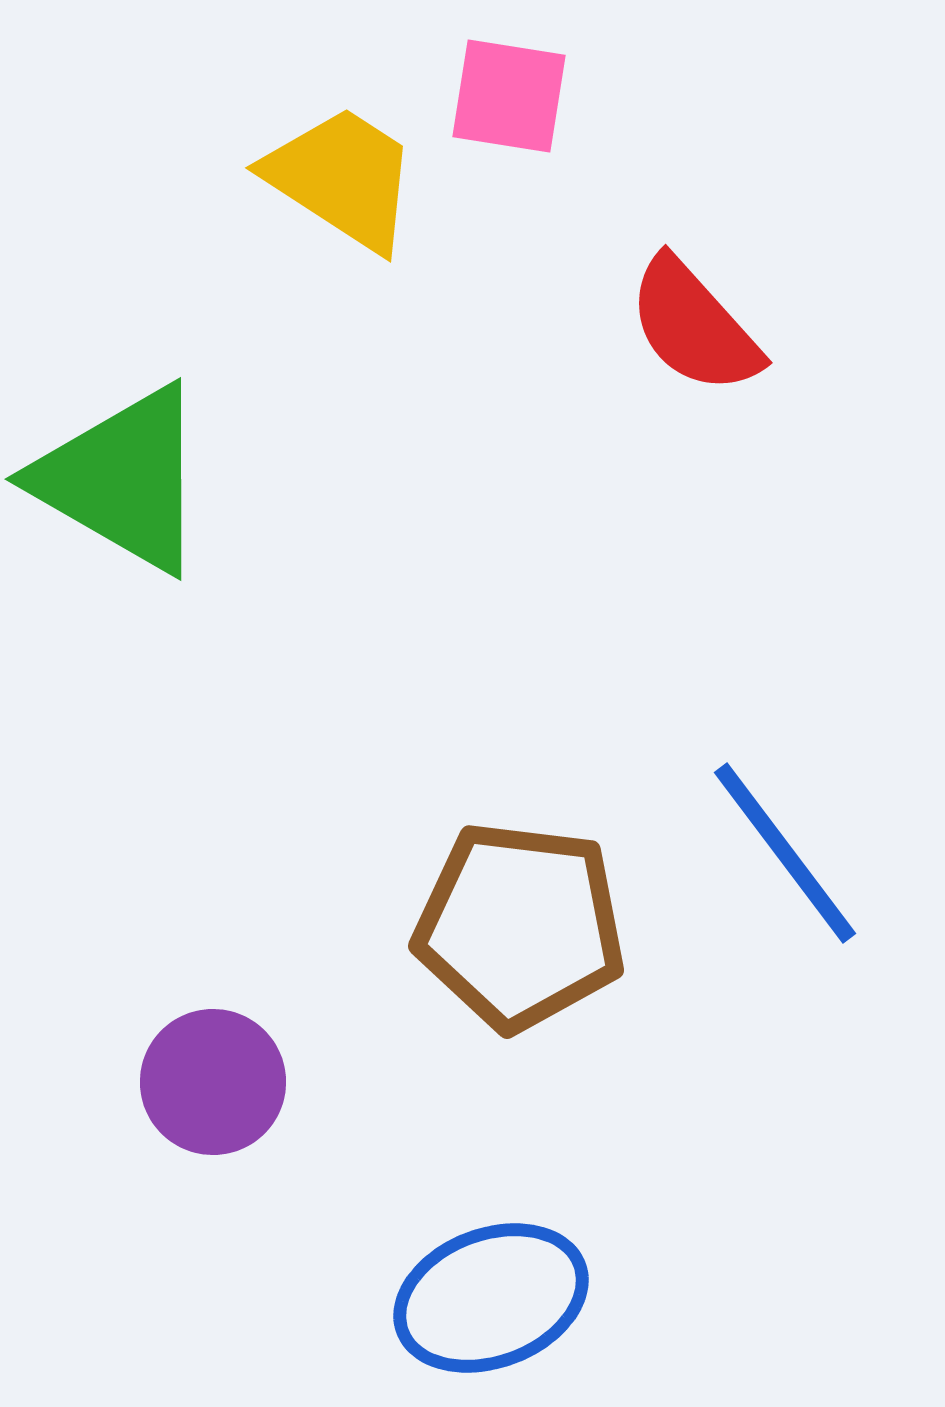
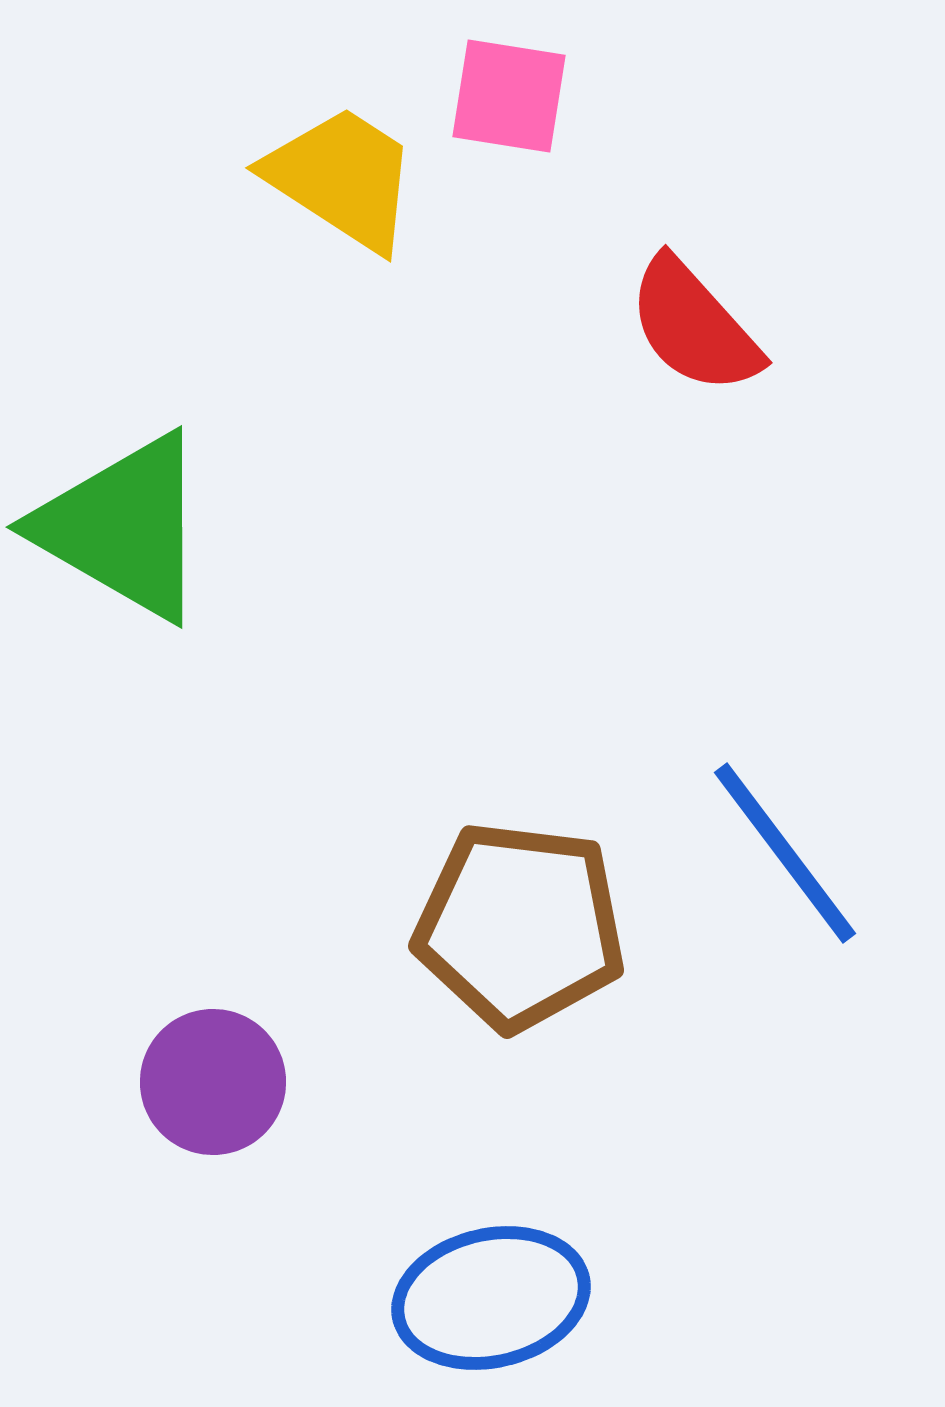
green triangle: moved 1 px right, 48 px down
blue ellipse: rotated 8 degrees clockwise
